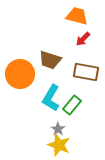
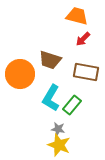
gray star: rotated 24 degrees counterclockwise
